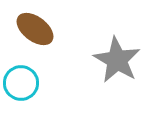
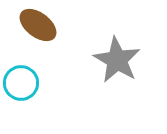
brown ellipse: moved 3 px right, 4 px up
